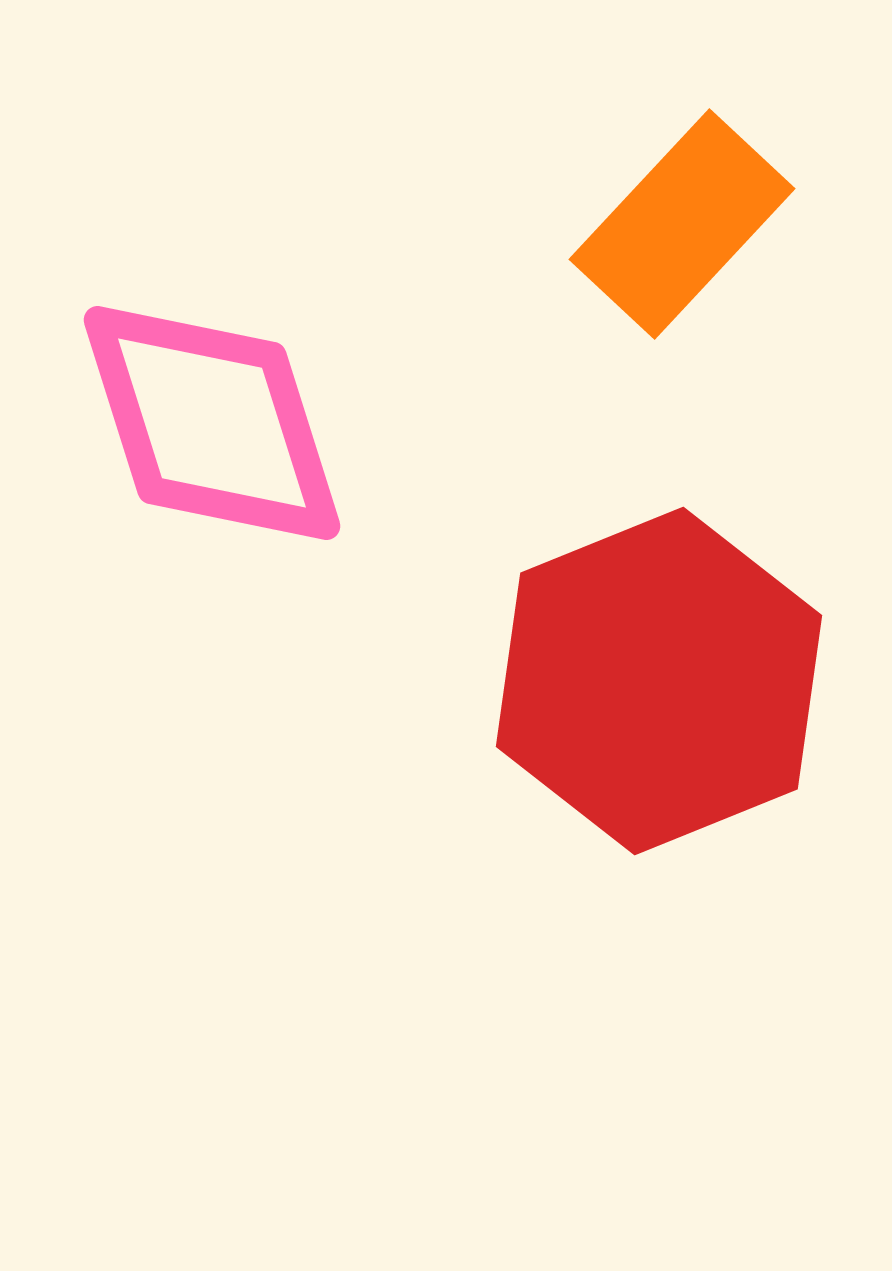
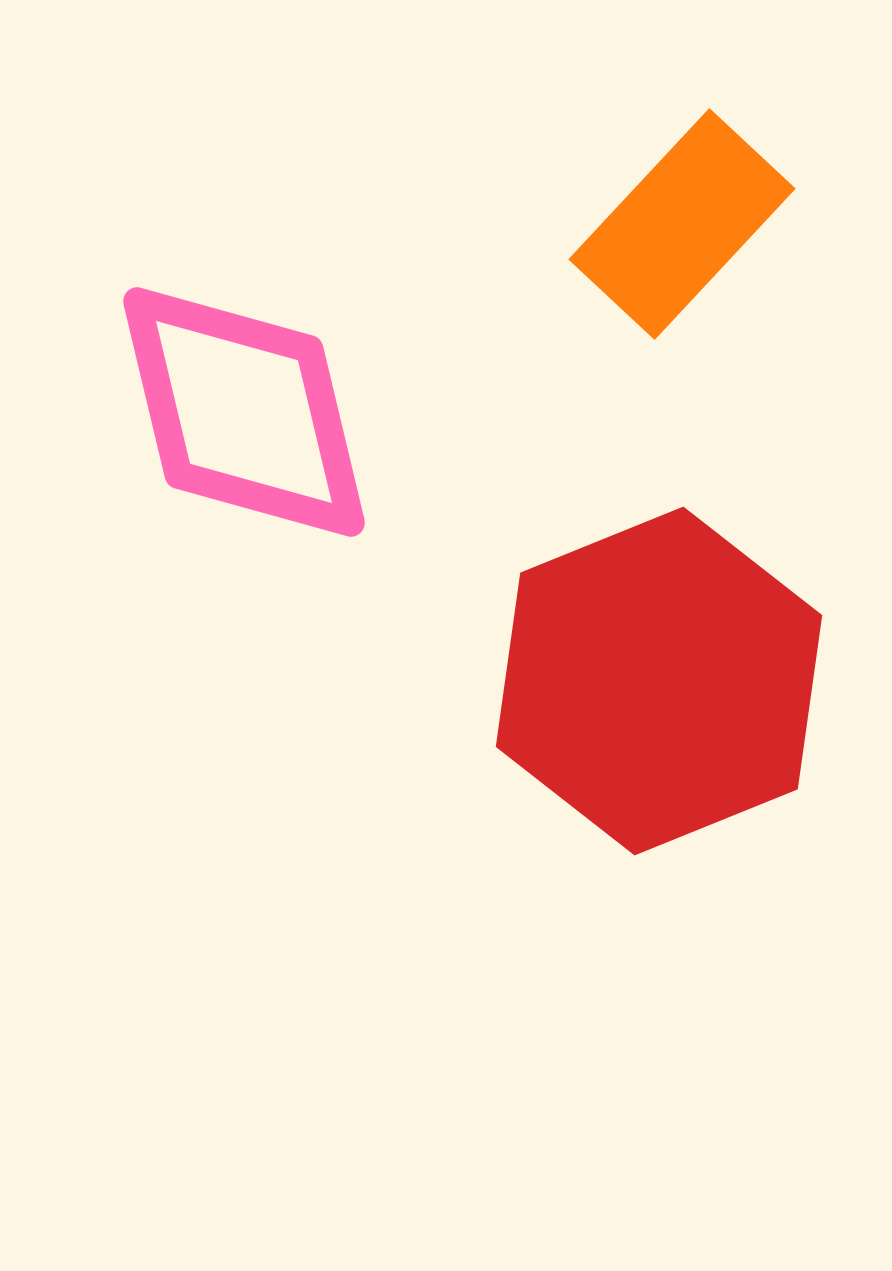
pink diamond: moved 32 px right, 11 px up; rotated 4 degrees clockwise
